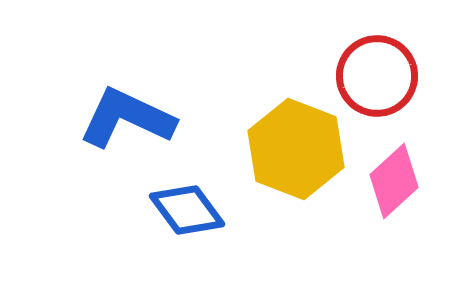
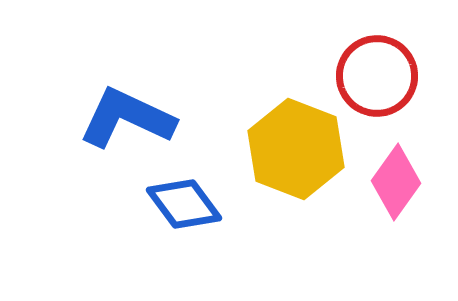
pink diamond: moved 2 px right, 1 px down; rotated 12 degrees counterclockwise
blue diamond: moved 3 px left, 6 px up
